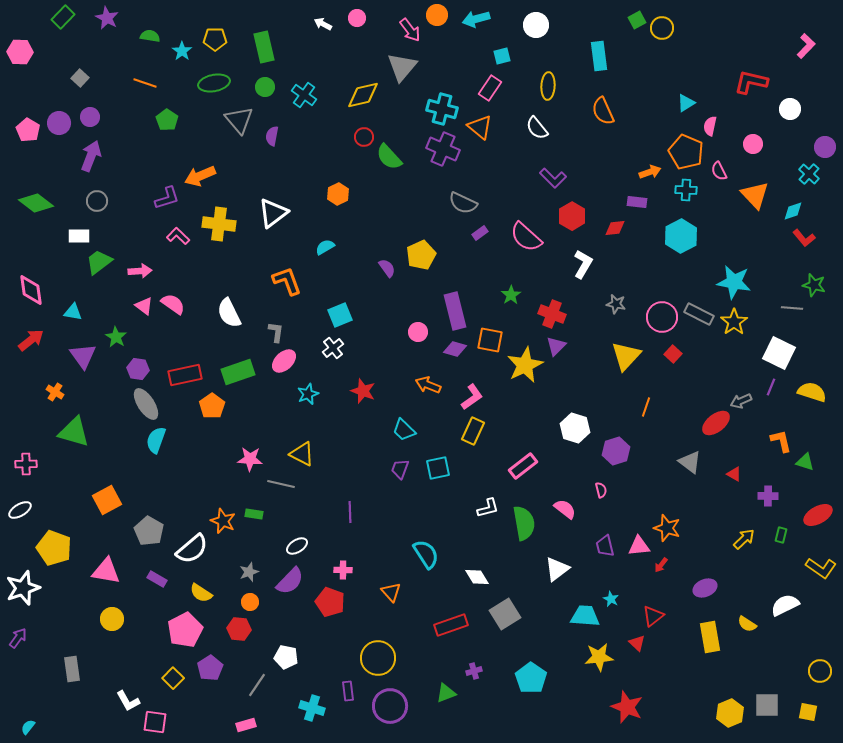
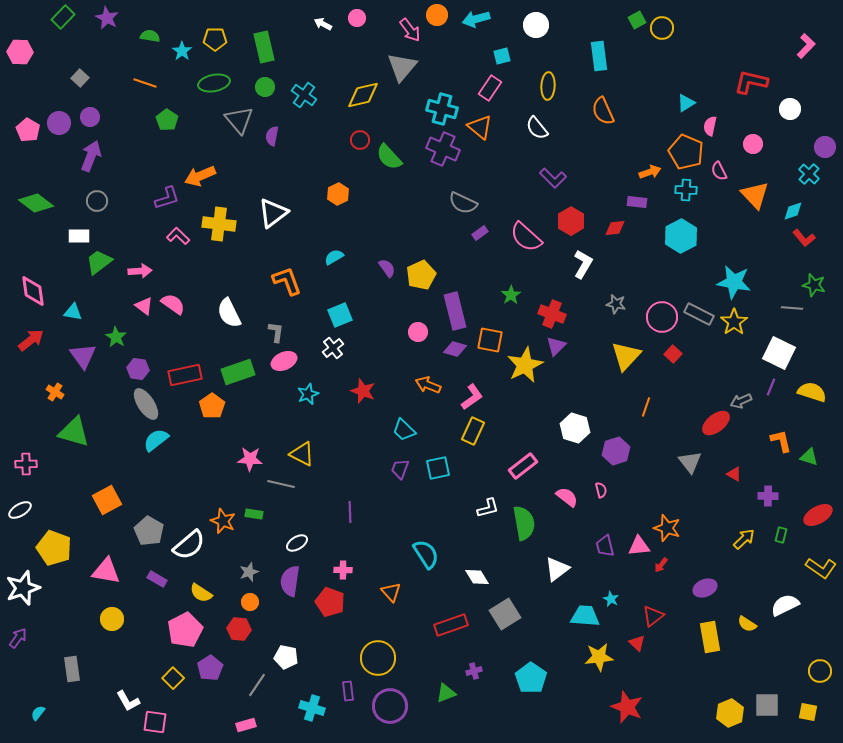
red circle at (364, 137): moved 4 px left, 3 px down
red hexagon at (572, 216): moved 1 px left, 5 px down
cyan semicircle at (325, 247): moved 9 px right, 10 px down
yellow pentagon at (421, 255): moved 20 px down
pink diamond at (31, 290): moved 2 px right, 1 px down
pink ellipse at (284, 361): rotated 20 degrees clockwise
cyan semicircle at (156, 440): rotated 32 degrees clockwise
gray triangle at (690, 462): rotated 15 degrees clockwise
green triangle at (805, 462): moved 4 px right, 5 px up
pink semicircle at (565, 509): moved 2 px right, 12 px up
white ellipse at (297, 546): moved 3 px up
white semicircle at (192, 549): moved 3 px left, 4 px up
purple semicircle at (290, 581): rotated 144 degrees clockwise
cyan semicircle at (28, 727): moved 10 px right, 14 px up
